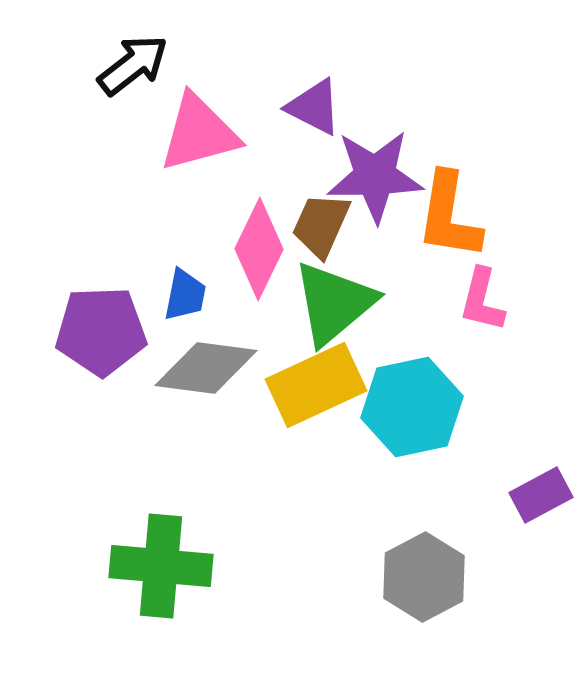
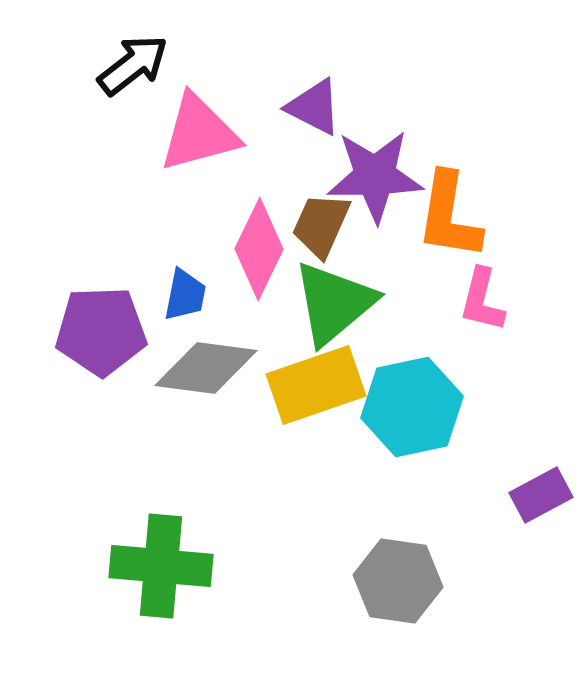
yellow rectangle: rotated 6 degrees clockwise
gray hexagon: moved 26 px left, 4 px down; rotated 24 degrees counterclockwise
